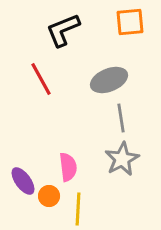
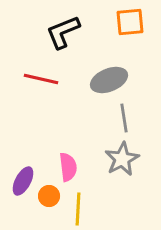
black L-shape: moved 2 px down
red line: rotated 48 degrees counterclockwise
gray line: moved 3 px right
purple ellipse: rotated 64 degrees clockwise
